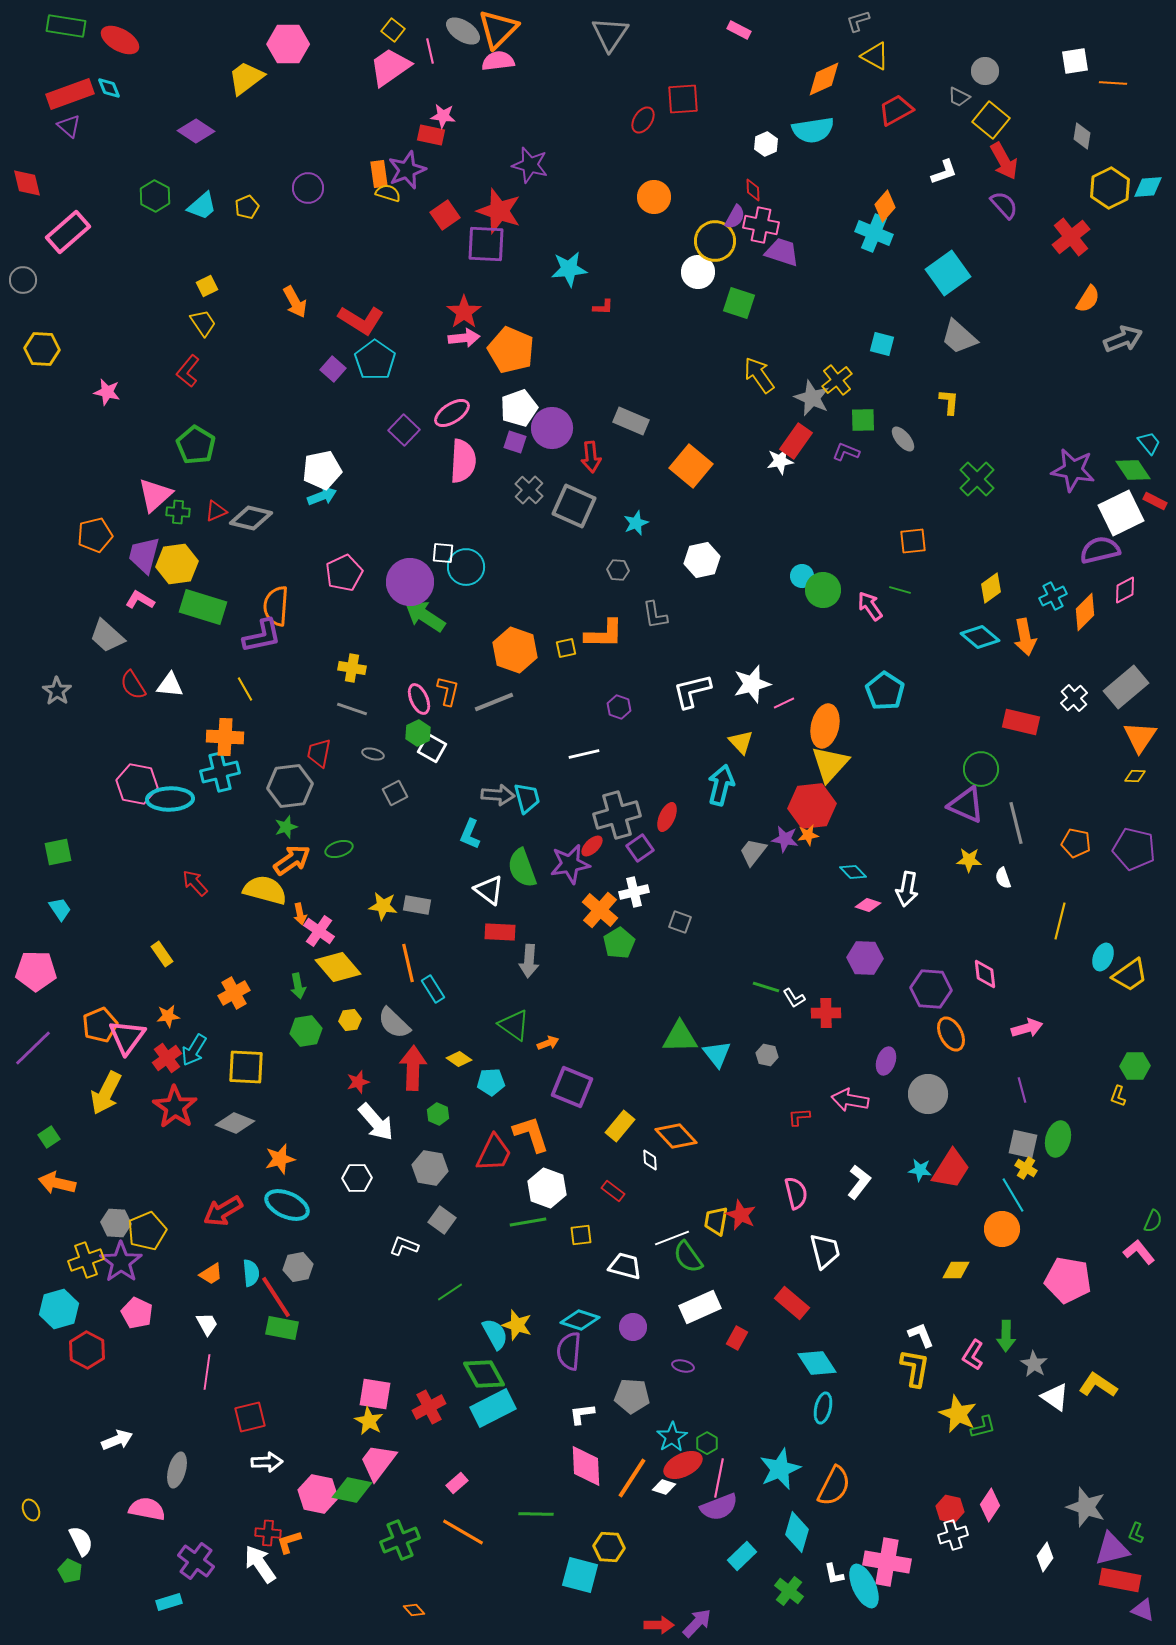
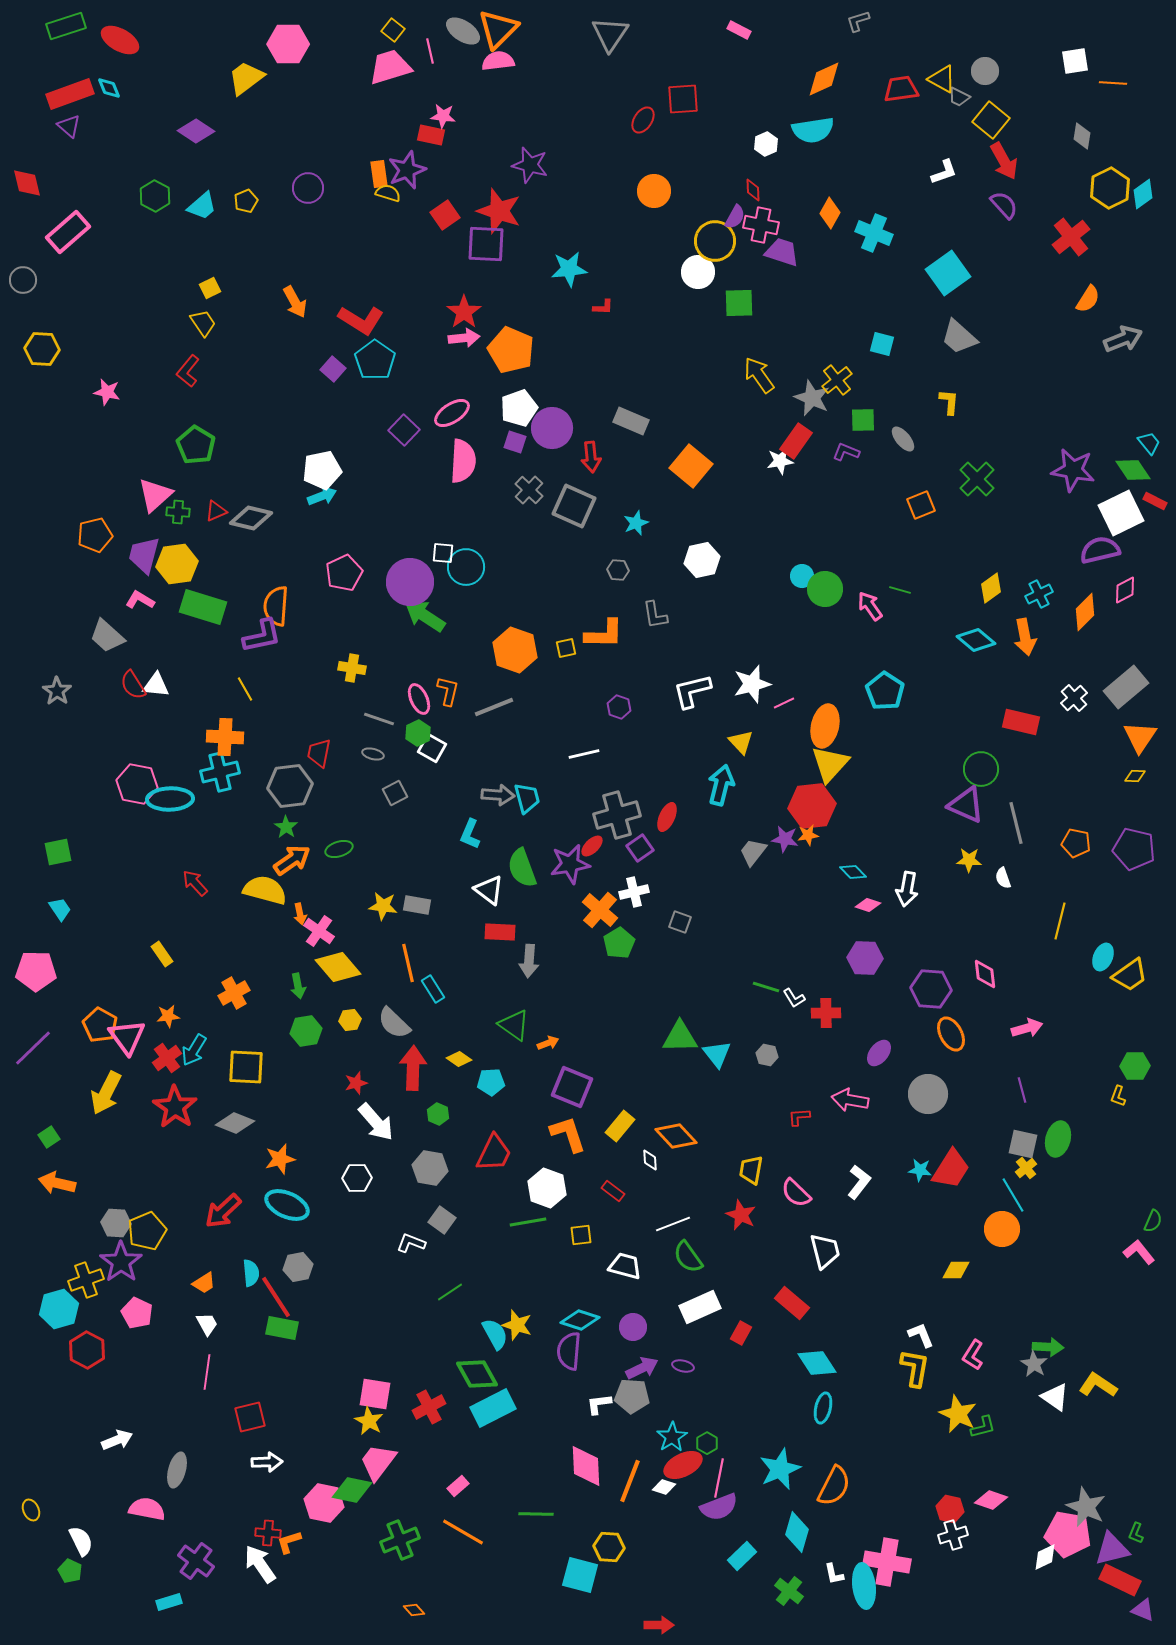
green rectangle at (66, 26): rotated 27 degrees counterclockwise
yellow triangle at (875, 56): moved 67 px right, 23 px down
pink trapezoid at (390, 67): rotated 18 degrees clockwise
red trapezoid at (896, 110): moved 5 px right, 21 px up; rotated 21 degrees clockwise
cyan diamond at (1148, 187): moved 5 px left, 7 px down; rotated 32 degrees counterclockwise
orange circle at (654, 197): moved 6 px up
orange diamond at (885, 206): moved 55 px left, 7 px down; rotated 12 degrees counterclockwise
yellow pentagon at (247, 207): moved 1 px left, 6 px up
yellow square at (207, 286): moved 3 px right, 2 px down
green square at (739, 303): rotated 20 degrees counterclockwise
orange square at (913, 541): moved 8 px right, 36 px up; rotated 16 degrees counterclockwise
green circle at (823, 590): moved 2 px right, 1 px up
cyan cross at (1053, 596): moved 14 px left, 2 px up
cyan diamond at (980, 637): moved 4 px left, 3 px down
white triangle at (170, 685): moved 14 px left
gray line at (494, 702): moved 5 px down
gray line at (352, 709): moved 27 px right, 10 px down
green star at (286, 827): rotated 20 degrees counterclockwise
orange pentagon at (100, 1025): rotated 20 degrees counterclockwise
pink triangle at (127, 1037): rotated 12 degrees counterclockwise
purple ellipse at (886, 1061): moved 7 px left, 8 px up; rotated 20 degrees clockwise
red star at (358, 1082): moved 2 px left, 1 px down
orange L-shape at (531, 1134): moved 37 px right
yellow cross at (1026, 1168): rotated 20 degrees clockwise
pink semicircle at (796, 1193): rotated 148 degrees clockwise
red arrow at (223, 1211): rotated 12 degrees counterclockwise
yellow trapezoid at (716, 1221): moved 35 px right, 51 px up
white line at (672, 1238): moved 1 px right, 14 px up
white L-shape at (404, 1246): moved 7 px right, 3 px up
yellow cross at (86, 1260): moved 20 px down
orange trapezoid at (211, 1274): moved 7 px left, 9 px down
pink pentagon at (1068, 1280): moved 254 px down
green arrow at (1006, 1336): moved 42 px right, 11 px down; rotated 88 degrees counterclockwise
red rectangle at (737, 1338): moved 4 px right, 5 px up
green diamond at (484, 1374): moved 7 px left
white L-shape at (582, 1414): moved 17 px right, 10 px up
orange line at (632, 1478): moved 2 px left, 3 px down; rotated 12 degrees counterclockwise
pink rectangle at (457, 1483): moved 1 px right, 3 px down
pink hexagon at (318, 1494): moved 6 px right, 9 px down
pink diamond at (990, 1505): moved 1 px right, 5 px up; rotated 76 degrees clockwise
gray star at (1086, 1507): rotated 6 degrees clockwise
white diamond at (1045, 1557): rotated 28 degrees clockwise
red rectangle at (1120, 1580): rotated 15 degrees clockwise
cyan ellipse at (864, 1586): rotated 18 degrees clockwise
purple arrow at (697, 1623): moved 55 px left, 255 px up; rotated 20 degrees clockwise
